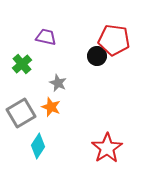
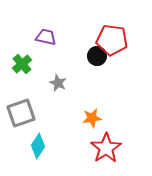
red pentagon: moved 2 px left
orange star: moved 41 px right, 11 px down; rotated 30 degrees counterclockwise
gray square: rotated 12 degrees clockwise
red star: moved 1 px left
